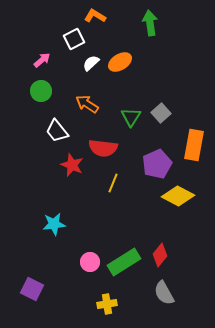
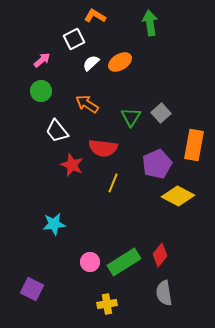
gray semicircle: rotated 20 degrees clockwise
